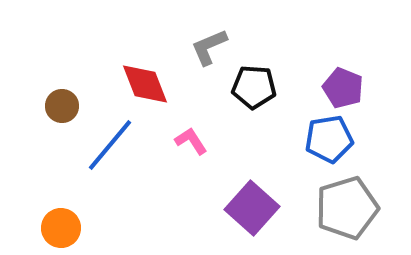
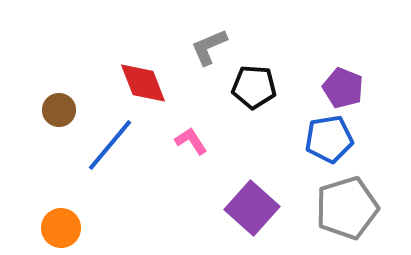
red diamond: moved 2 px left, 1 px up
brown circle: moved 3 px left, 4 px down
